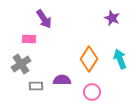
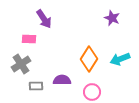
cyan arrow: rotated 90 degrees counterclockwise
